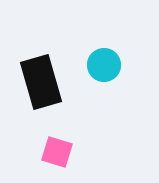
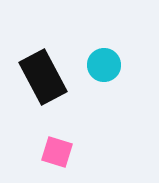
black rectangle: moved 2 px right, 5 px up; rotated 12 degrees counterclockwise
